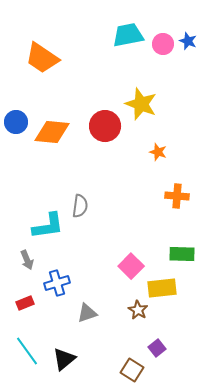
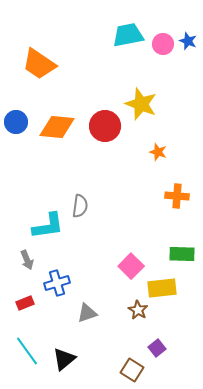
orange trapezoid: moved 3 px left, 6 px down
orange diamond: moved 5 px right, 5 px up
